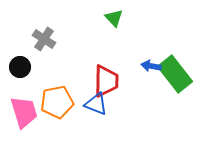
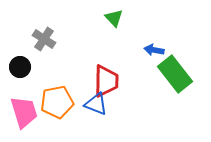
blue arrow: moved 3 px right, 16 px up
